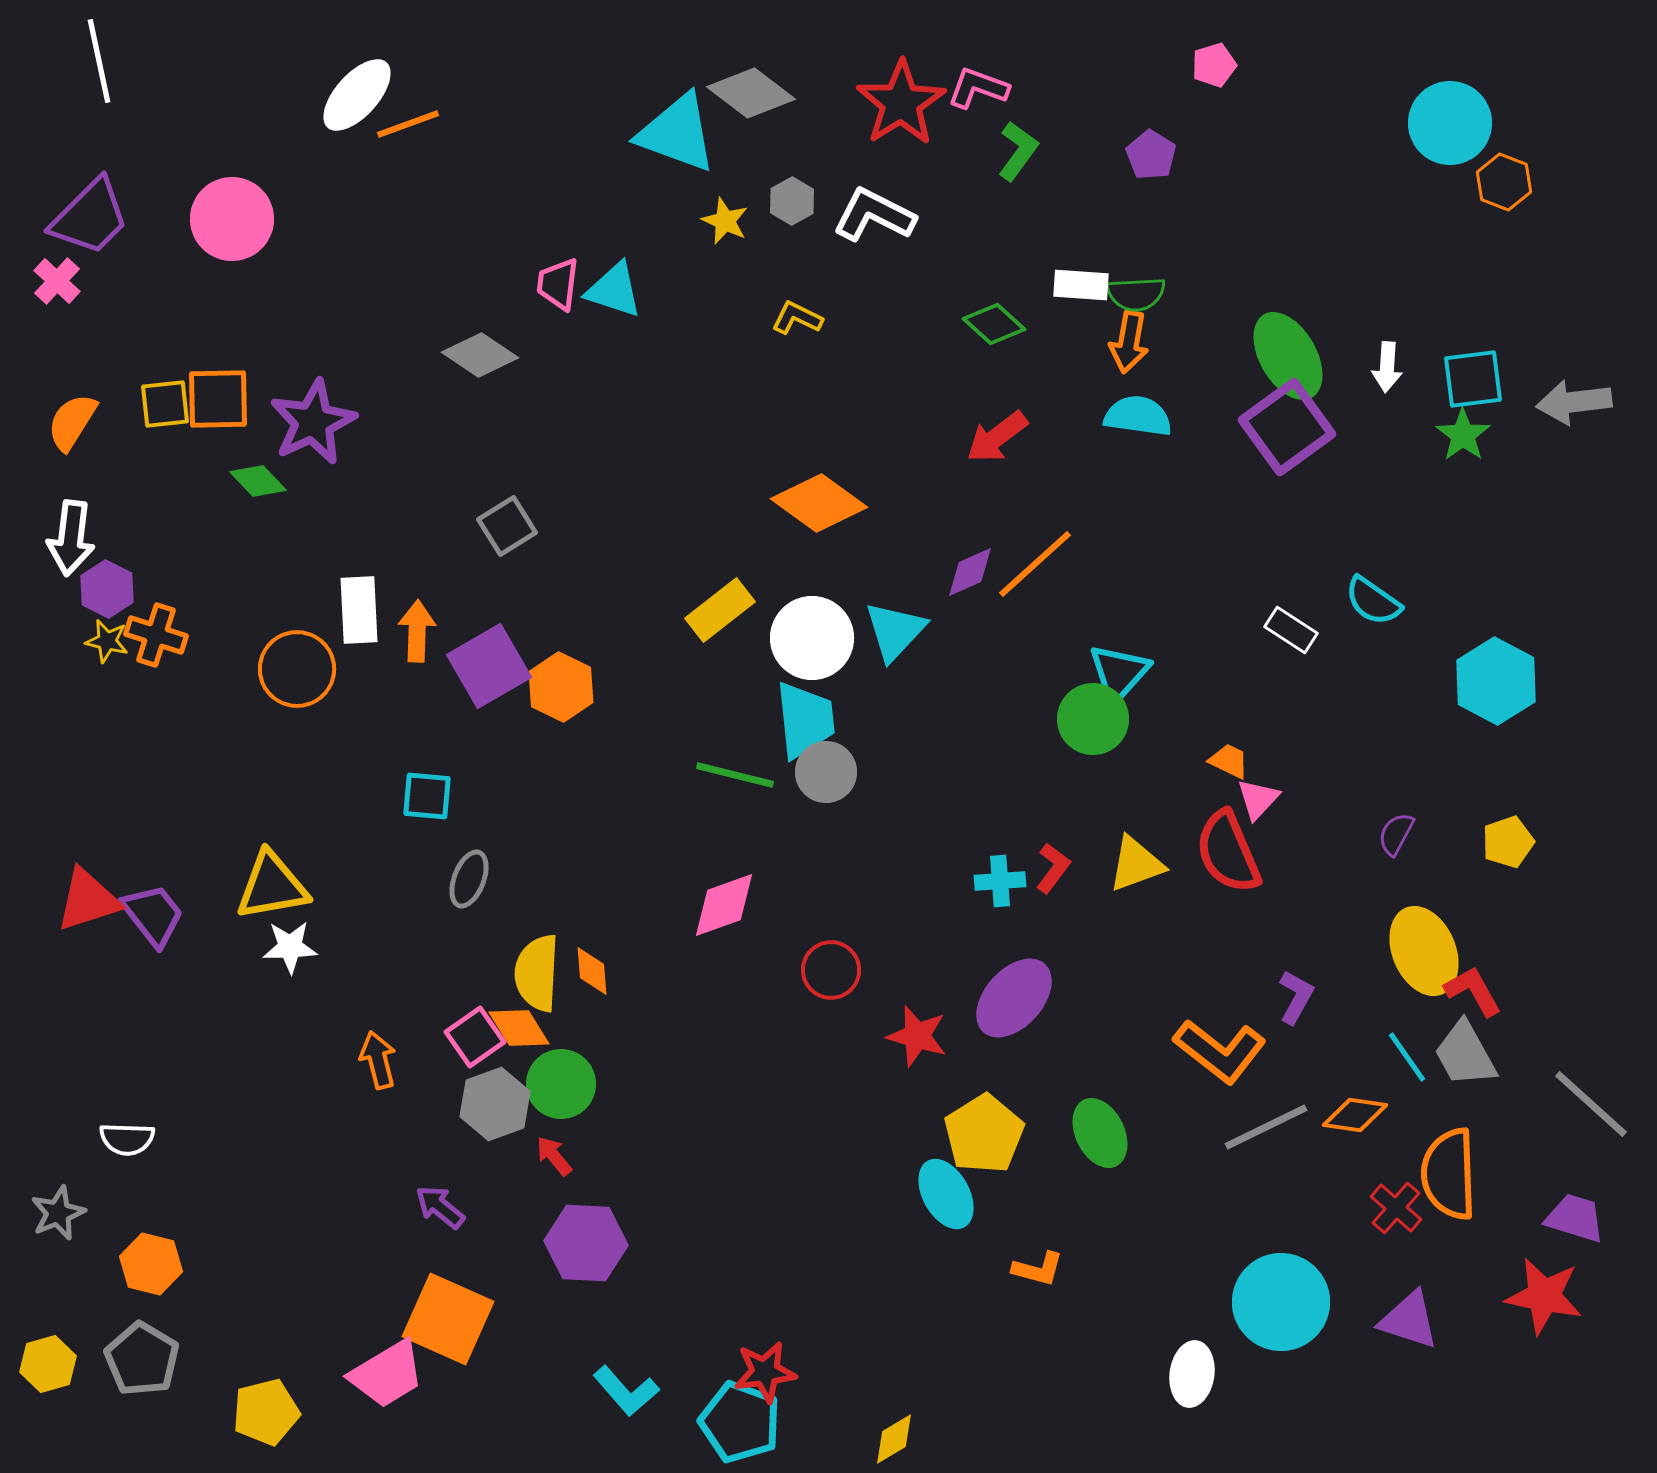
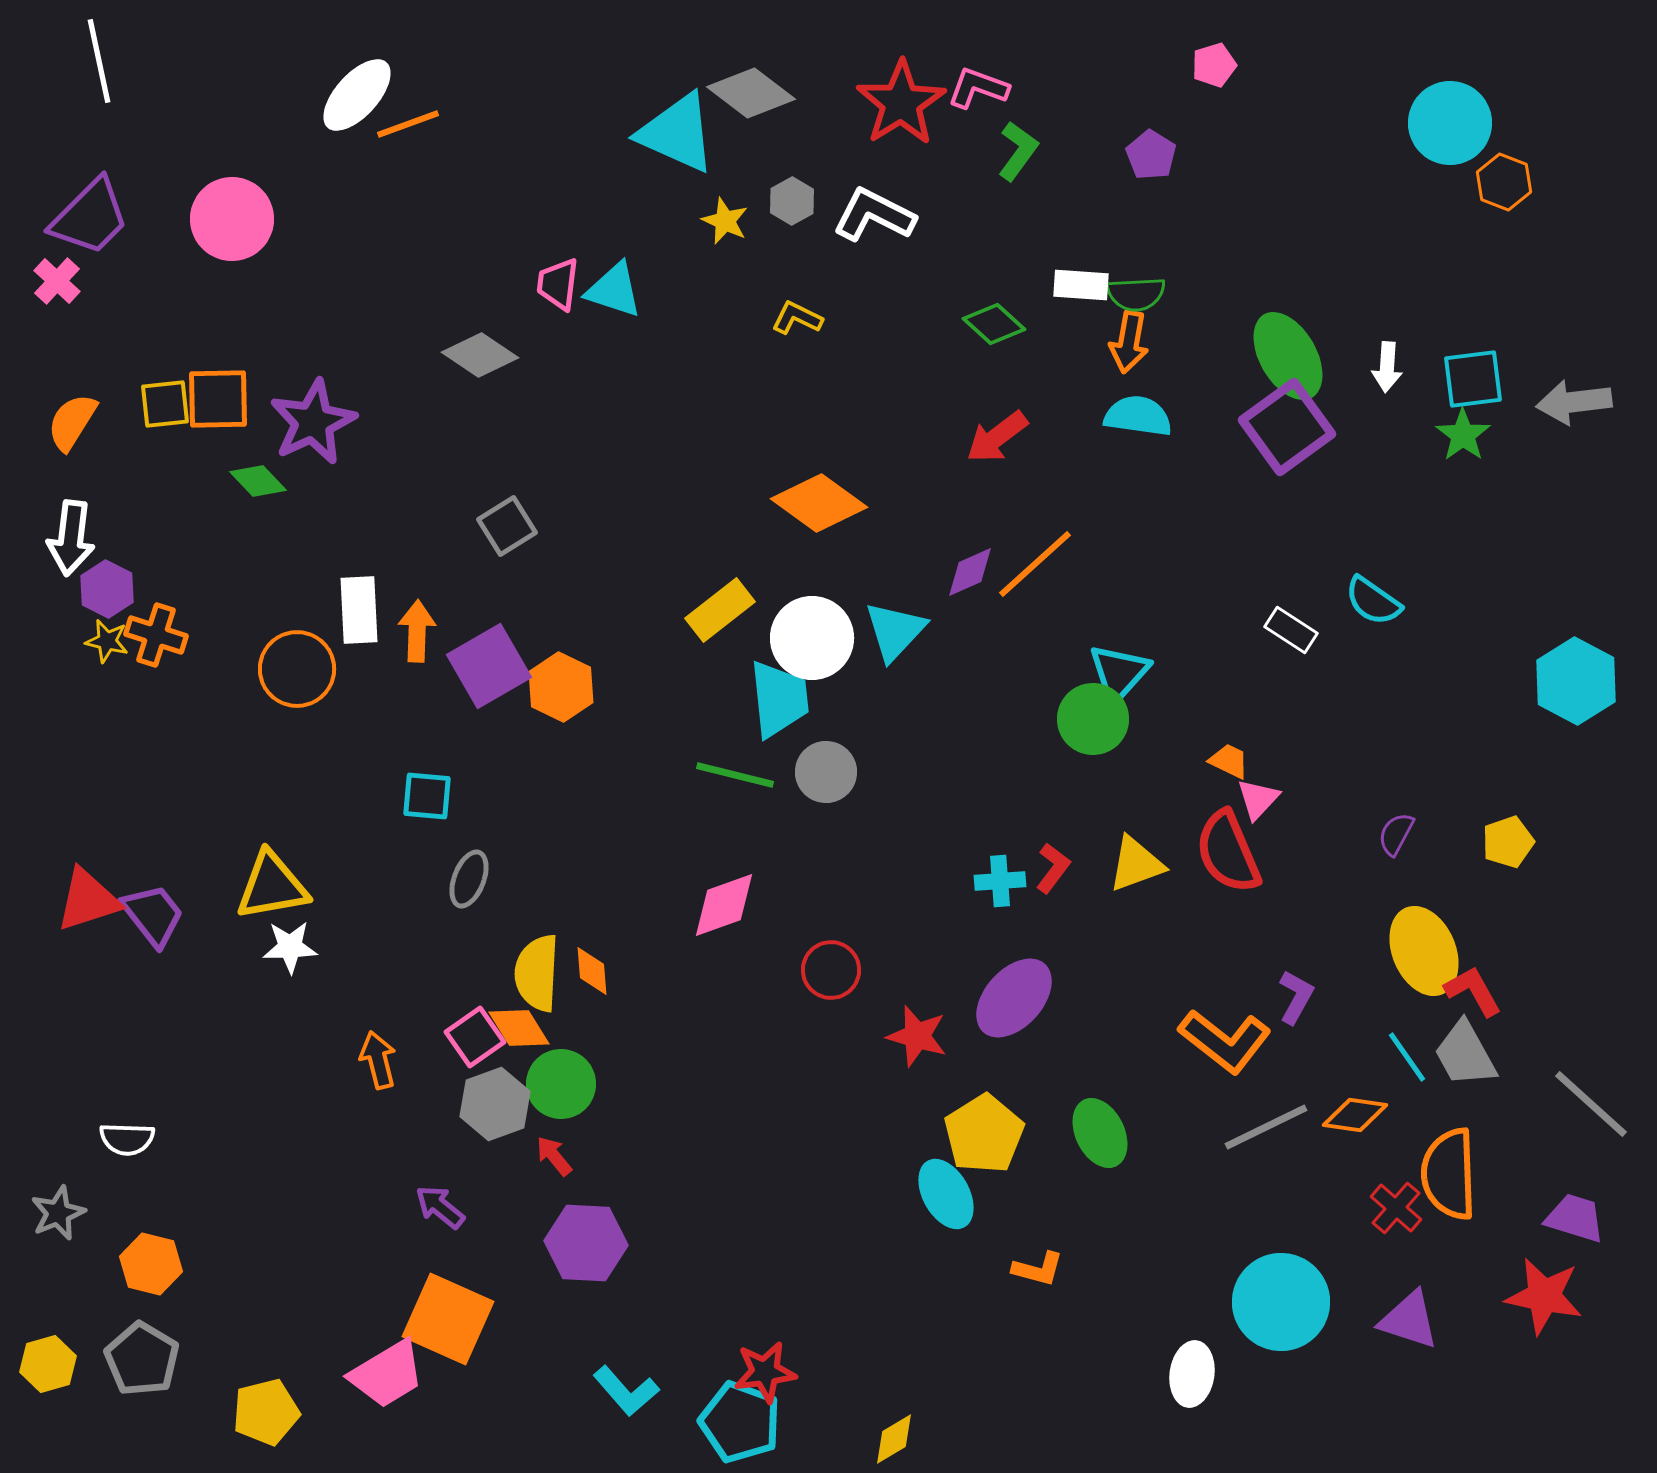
cyan triangle at (677, 133): rotated 4 degrees clockwise
cyan hexagon at (1496, 681): moved 80 px right
cyan trapezoid at (805, 720): moved 26 px left, 21 px up
orange L-shape at (1220, 1051): moved 5 px right, 10 px up
